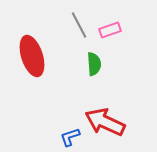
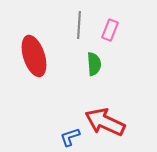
gray line: rotated 32 degrees clockwise
pink rectangle: rotated 50 degrees counterclockwise
red ellipse: moved 2 px right
